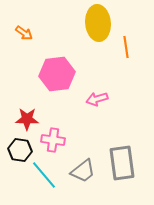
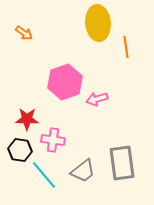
pink hexagon: moved 8 px right, 8 px down; rotated 12 degrees counterclockwise
